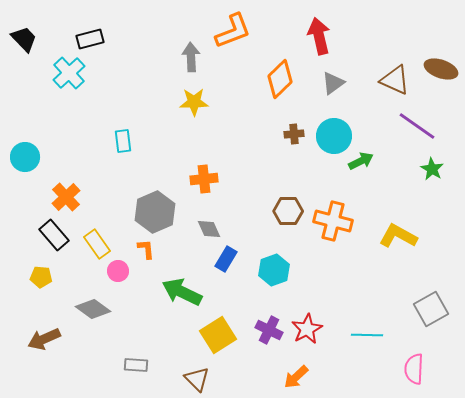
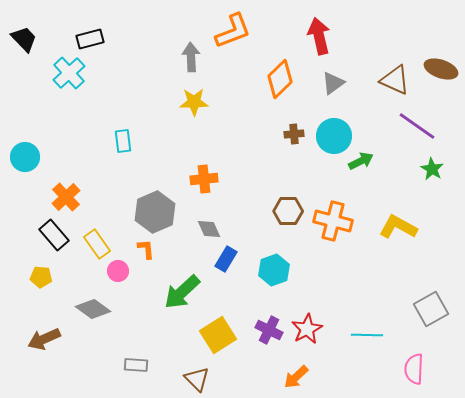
yellow L-shape at (398, 236): moved 9 px up
green arrow at (182, 292): rotated 69 degrees counterclockwise
